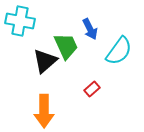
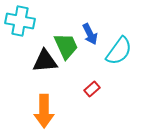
blue arrow: moved 5 px down
black triangle: rotated 36 degrees clockwise
